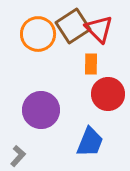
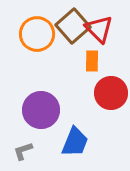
brown square: rotated 8 degrees counterclockwise
orange circle: moved 1 px left
orange rectangle: moved 1 px right, 3 px up
red circle: moved 3 px right, 1 px up
blue trapezoid: moved 15 px left
gray L-shape: moved 5 px right, 5 px up; rotated 150 degrees counterclockwise
